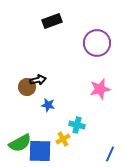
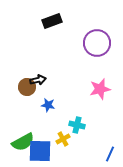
green semicircle: moved 3 px right, 1 px up
